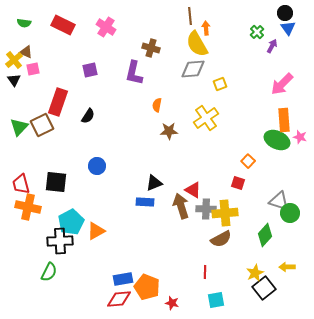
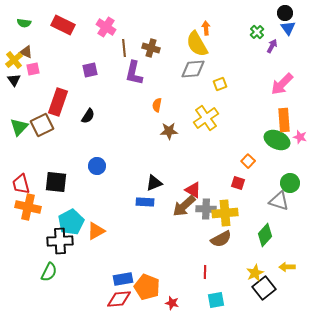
brown line at (190, 16): moved 66 px left, 32 px down
brown arrow at (181, 206): moved 3 px right; rotated 115 degrees counterclockwise
green circle at (290, 213): moved 30 px up
